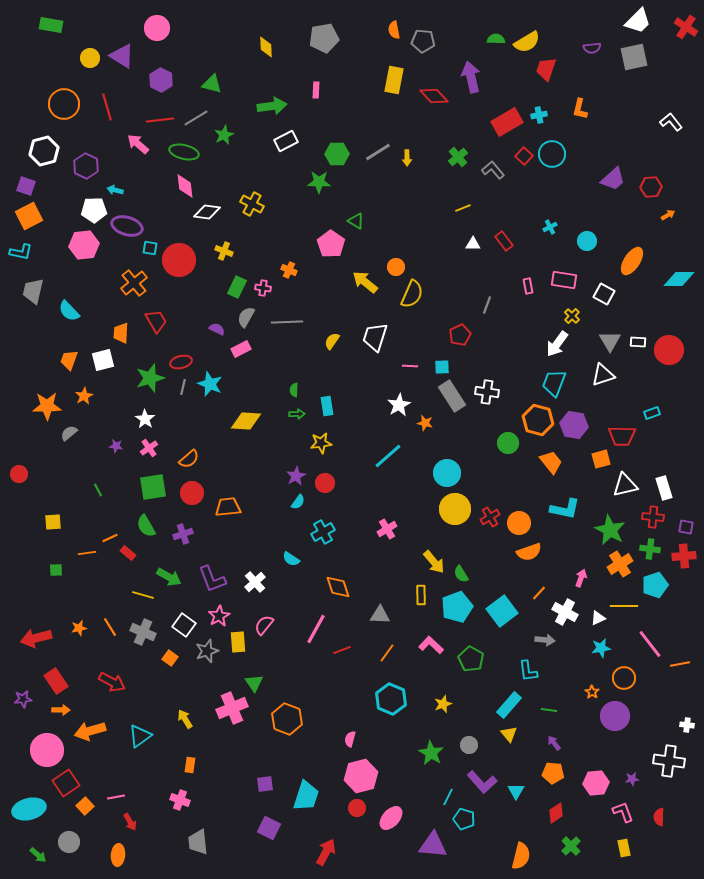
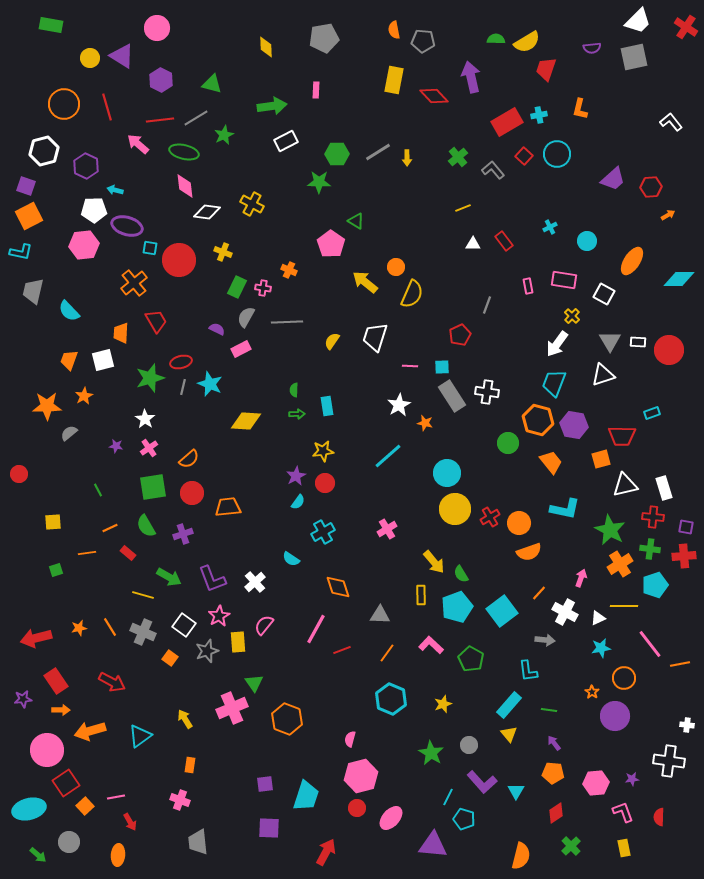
cyan circle at (552, 154): moved 5 px right
yellow cross at (224, 251): moved 1 px left, 1 px down
yellow star at (321, 443): moved 2 px right, 8 px down
orange line at (110, 538): moved 10 px up
green square at (56, 570): rotated 16 degrees counterclockwise
purple square at (269, 828): rotated 25 degrees counterclockwise
